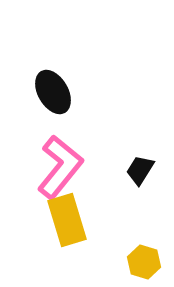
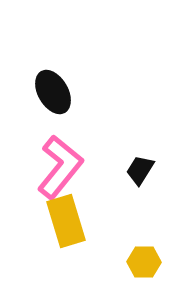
yellow rectangle: moved 1 px left, 1 px down
yellow hexagon: rotated 16 degrees counterclockwise
